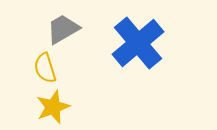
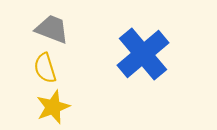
gray trapezoid: moved 11 px left; rotated 51 degrees clockwise
blue cross: moved 5 px right, 11 px down
